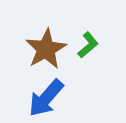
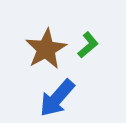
blue arrow: moved 11 px right
